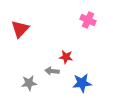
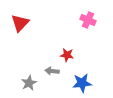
red triangle: moved 6 px up
red star: moved 1 px right, 2 px up
gray star: rotated 21 degrees counterclockwise
